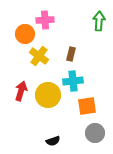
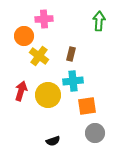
pink cross: moved 1 px left, 1 px up
orange circle: moved 1 px left, 2 px down
